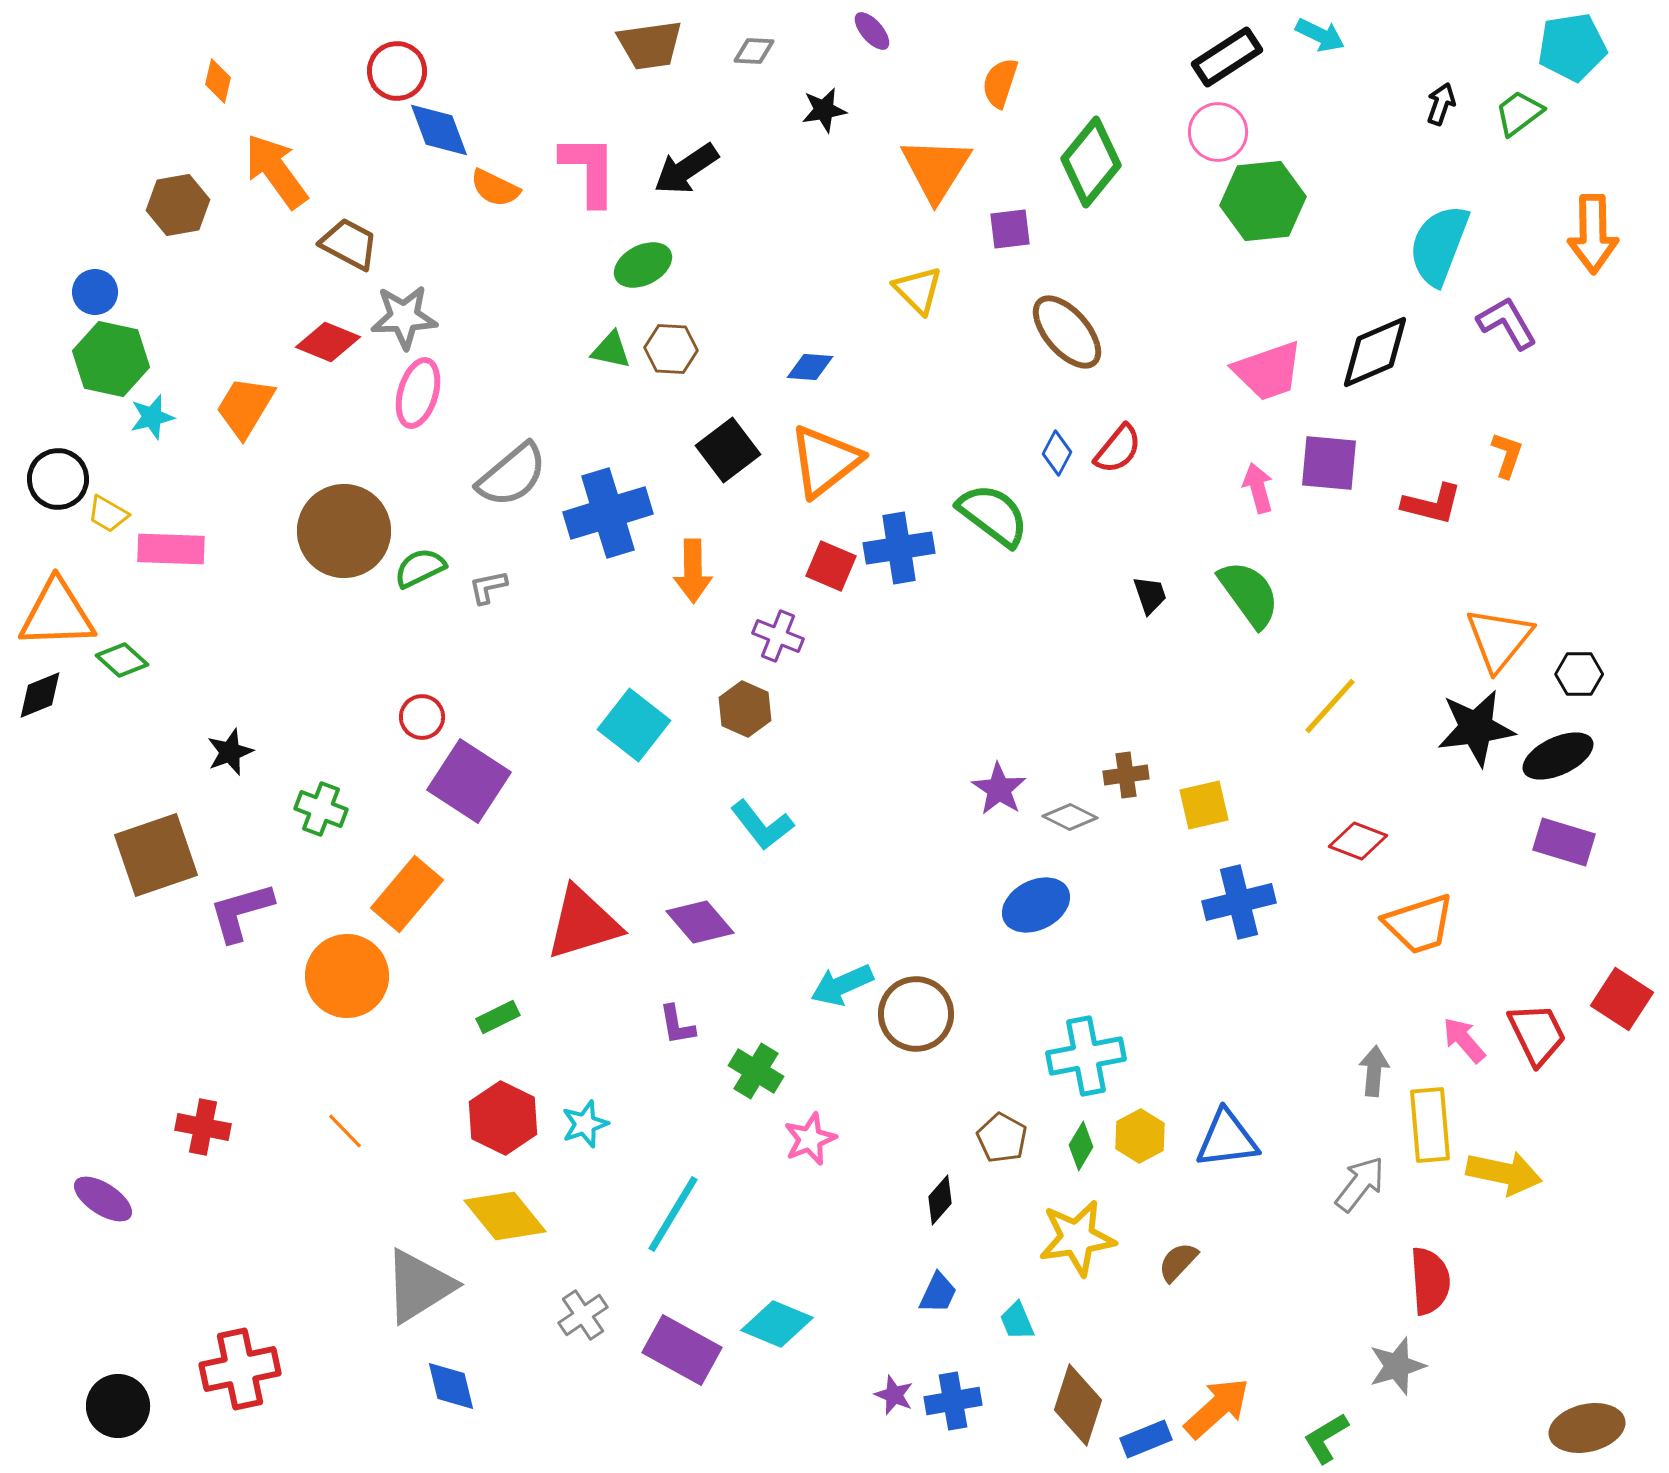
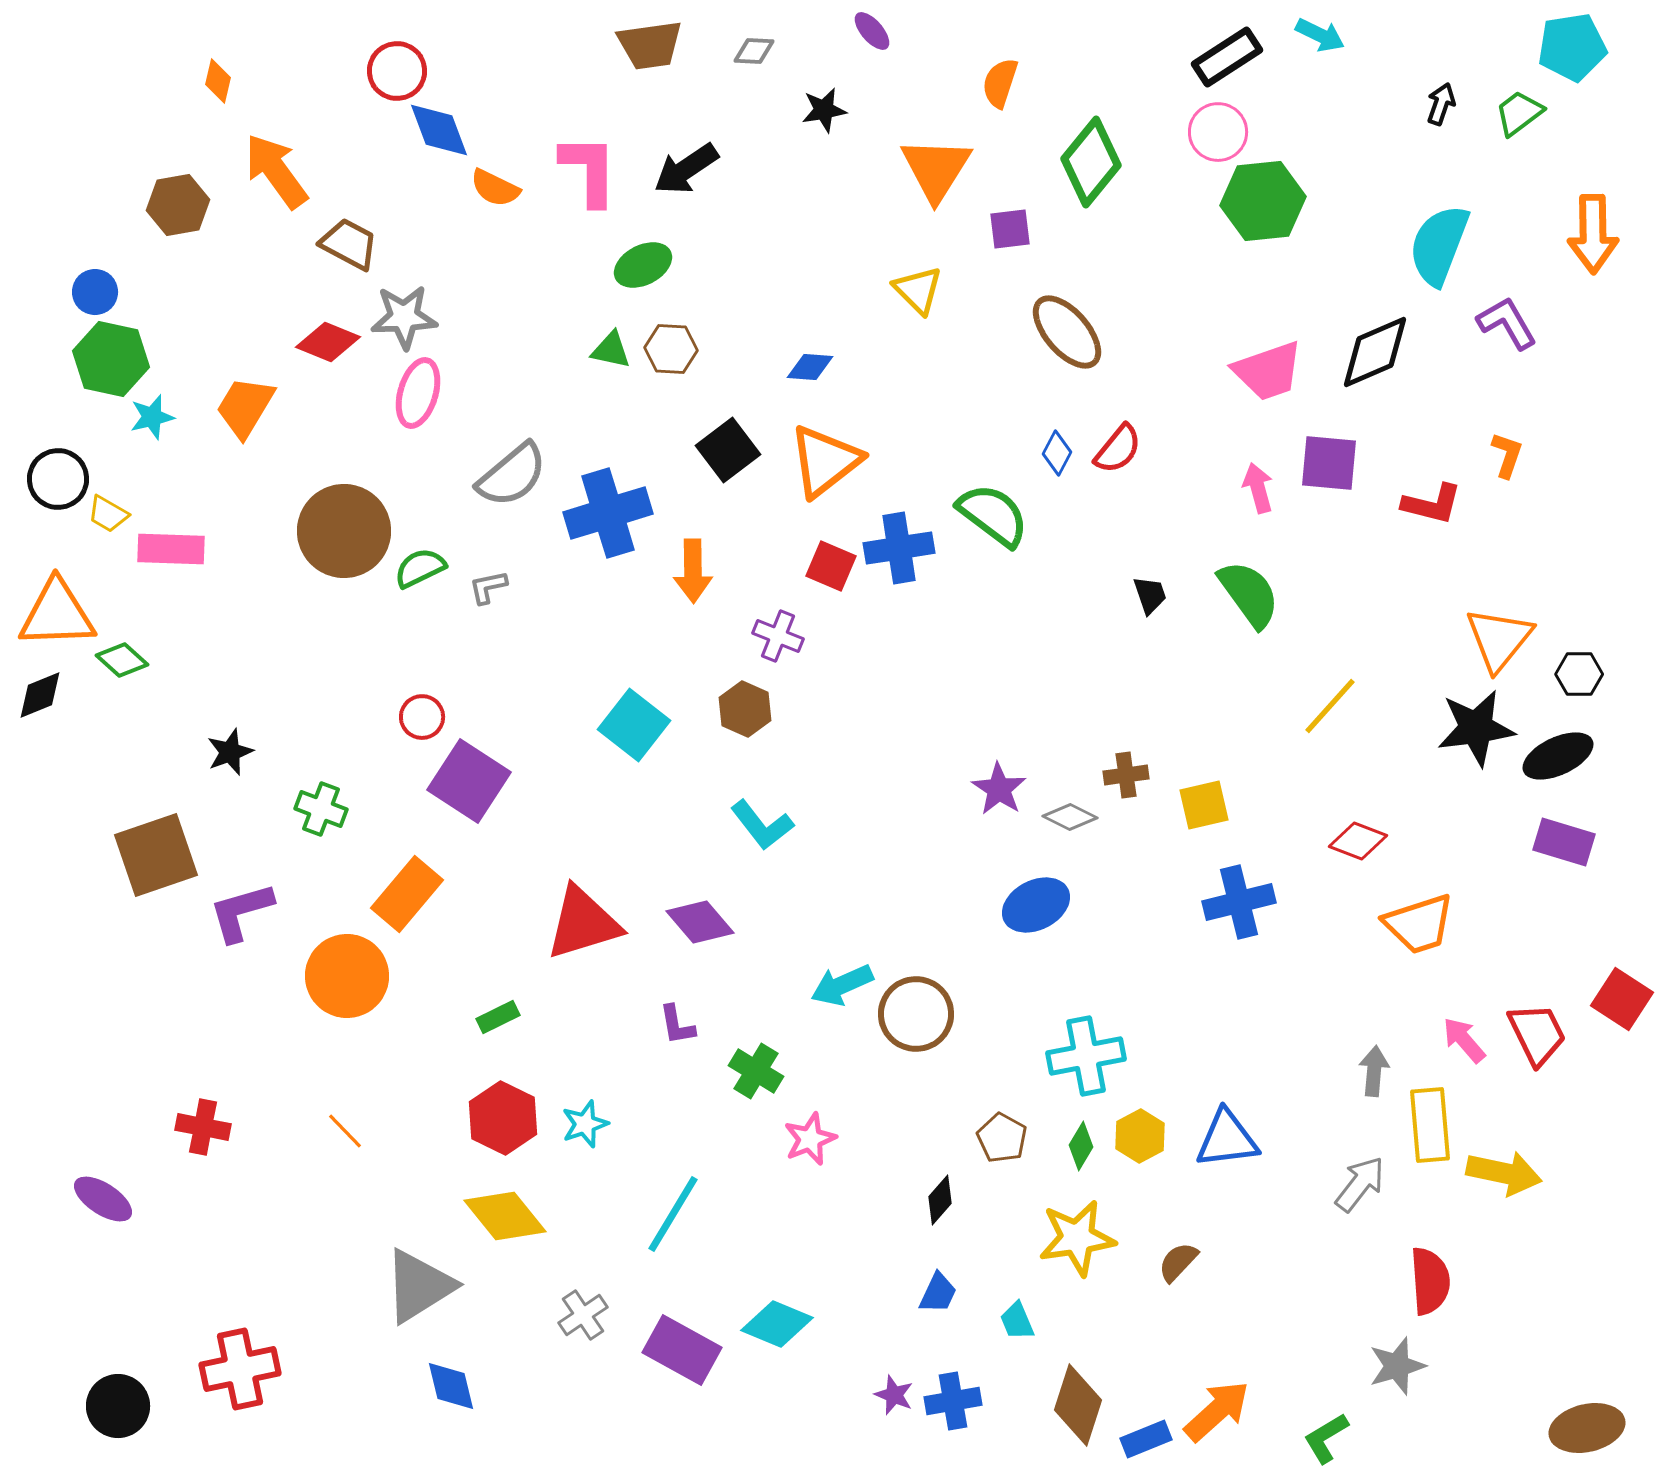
orange arrow at (1217, 1408): moved 3 px down
